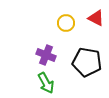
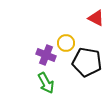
yellow circle: moved 20 px down
